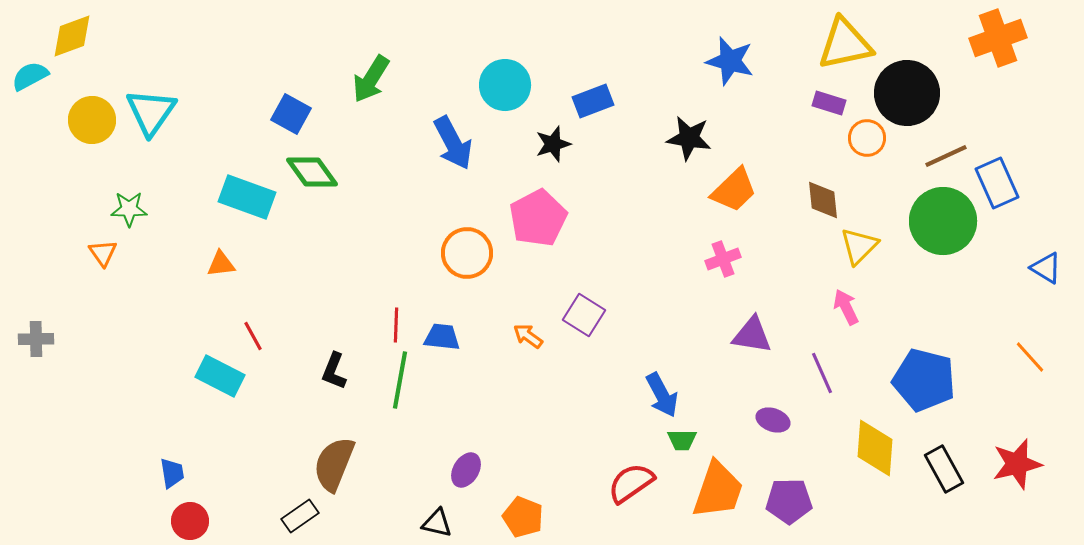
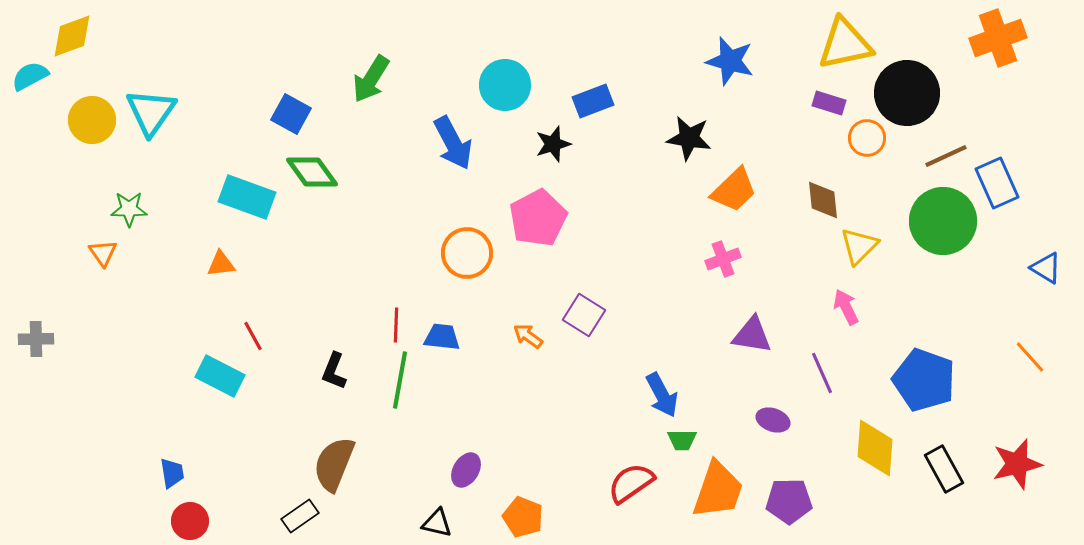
blue pentagon at (924, 380): rotated 6 degrees clockwise
